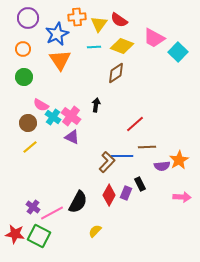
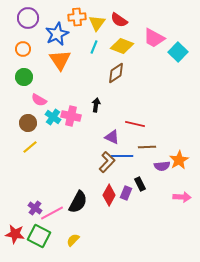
yellow triangle: moved 2 px left, 1 px up
cyan line: rotated 64 degrees counterclockwise
pink semicircle: moved 2 px left, 5 px up
pink cross: rotated 24 degrees counterclockwise
red line: rotated 54 degrees clockwise
purple triangle: moved 40 px right
purple cross: moved 2 px right, 1 px down
yellow semicircle: moved 22 px left, 9 px down
